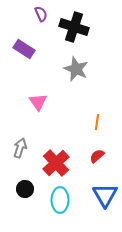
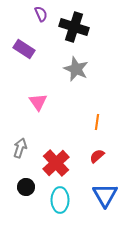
black circle: moved 1 px right, 2 px up
